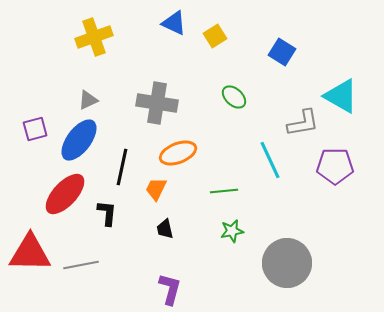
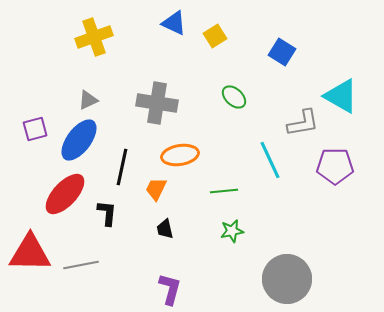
orange ellipse: moved 2 px right, 2 px down; rotated 12 degrees clockwise
gray circle: moved 16 px down
